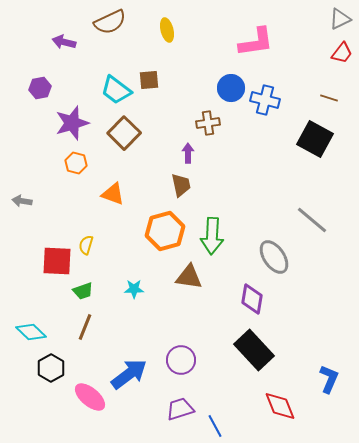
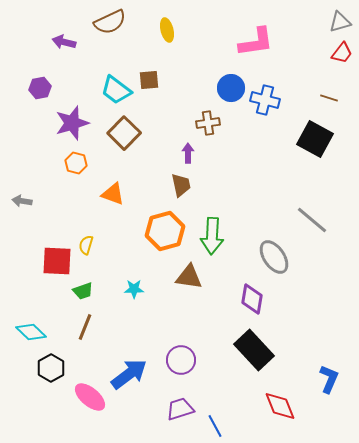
gray triangle at (340, 19): moved 3 px down; rotated 10 degrees clockwise
